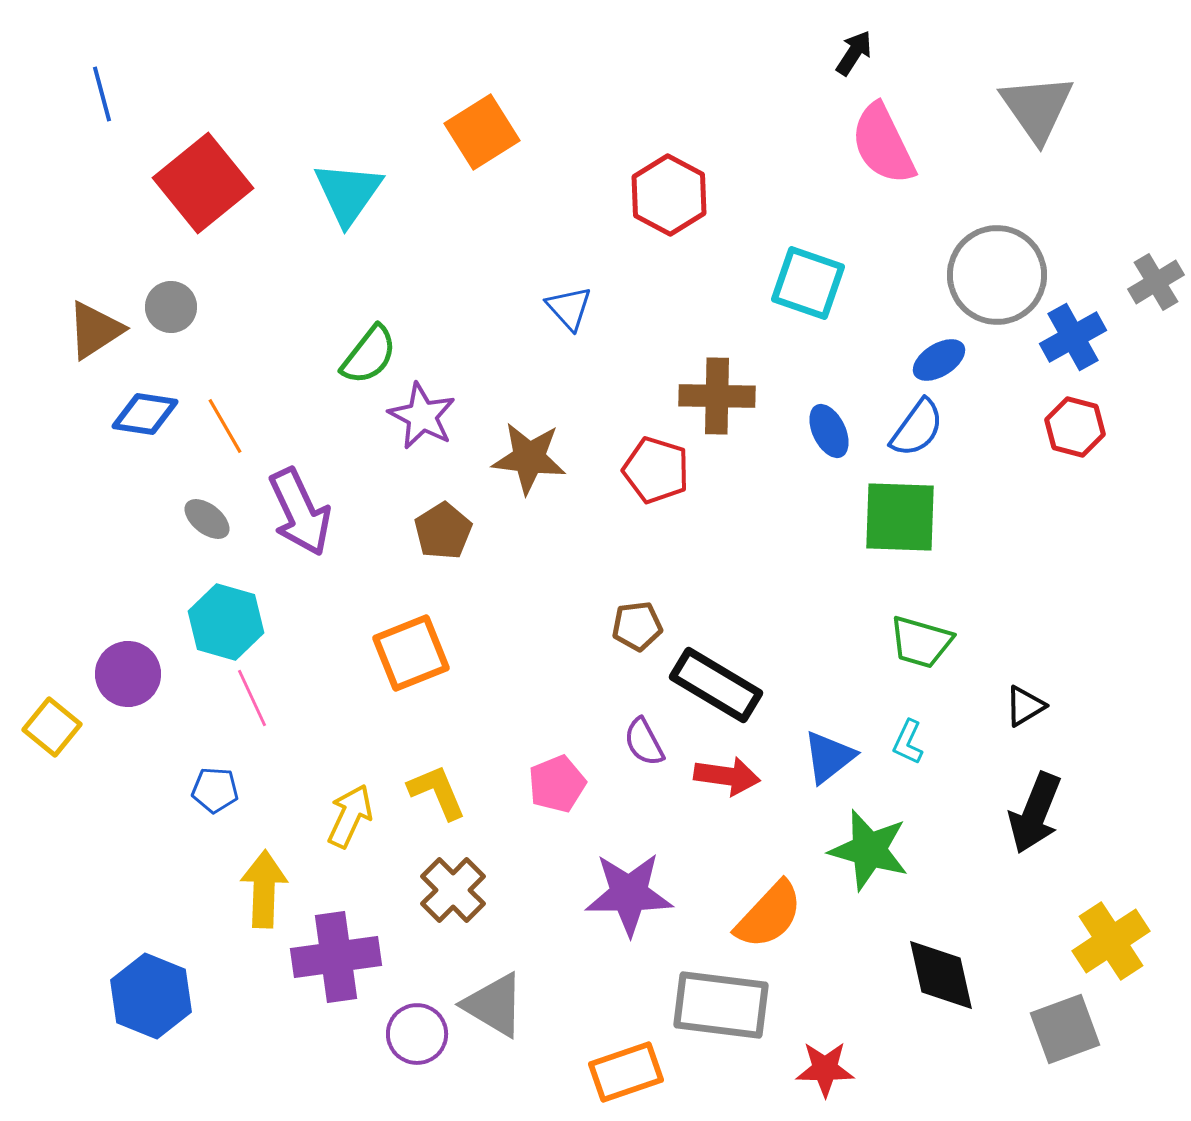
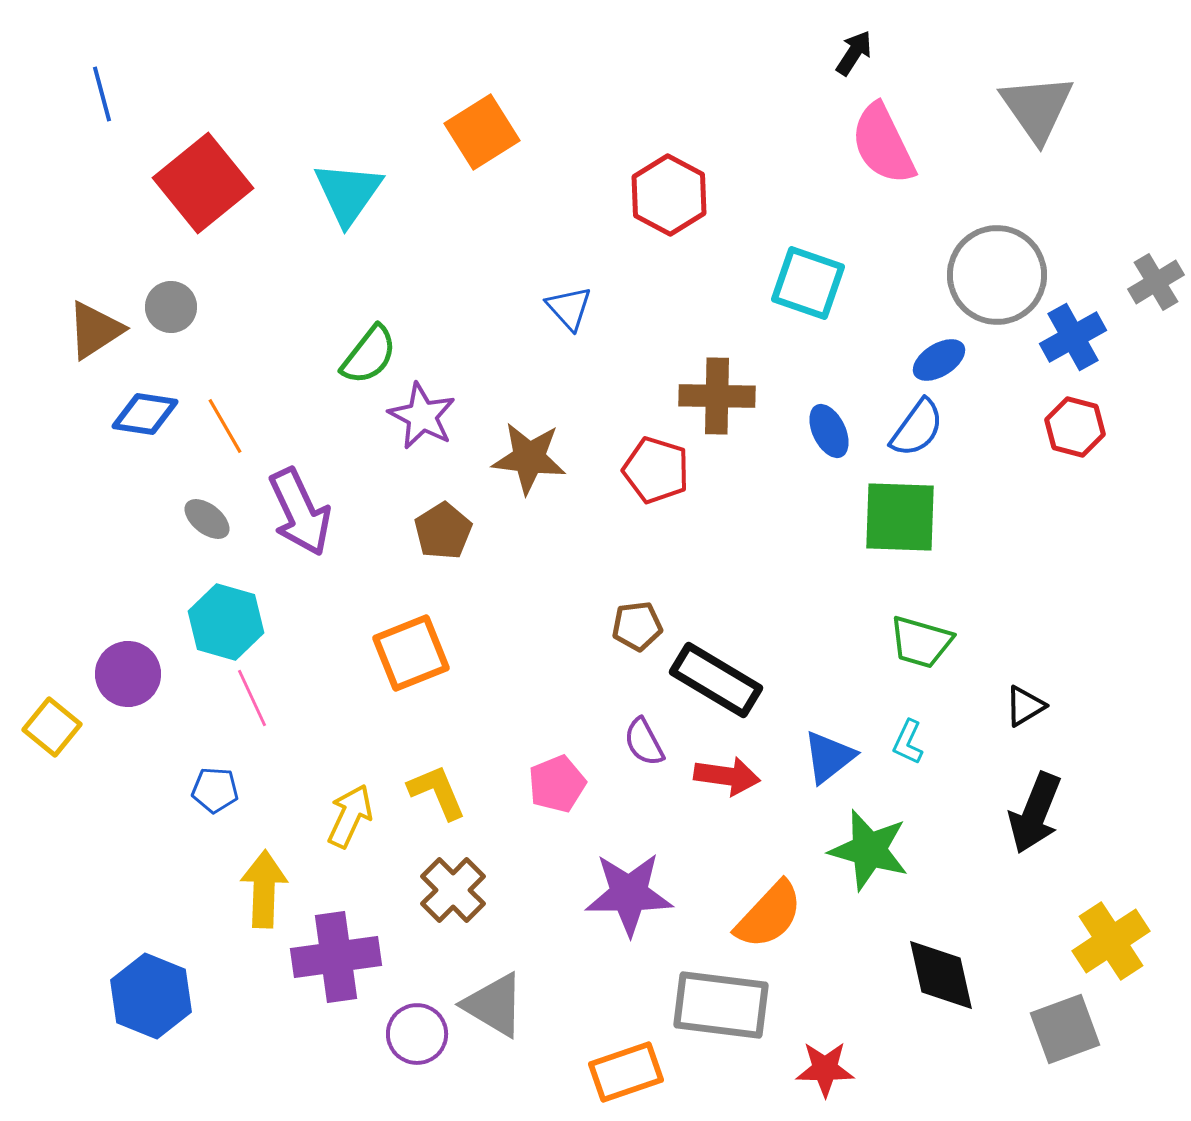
black rectangle at (716, 685): moved 5 px up
